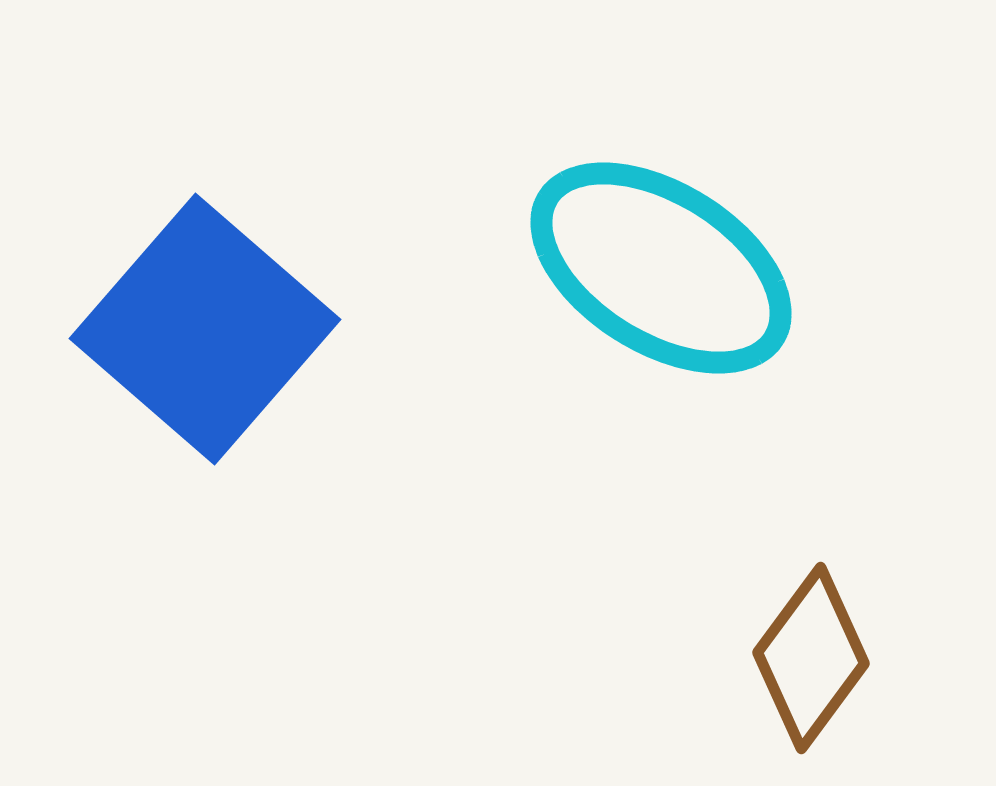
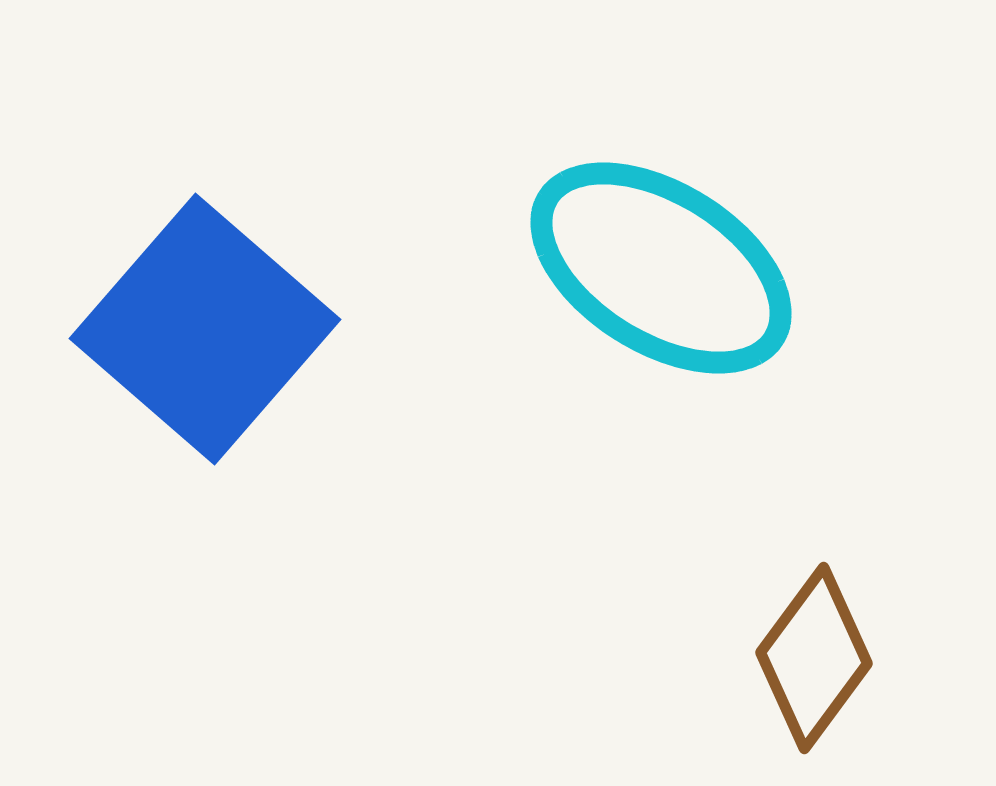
brown diamond: moved 3 px right
